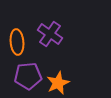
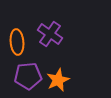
orange star: moved 3 px up
